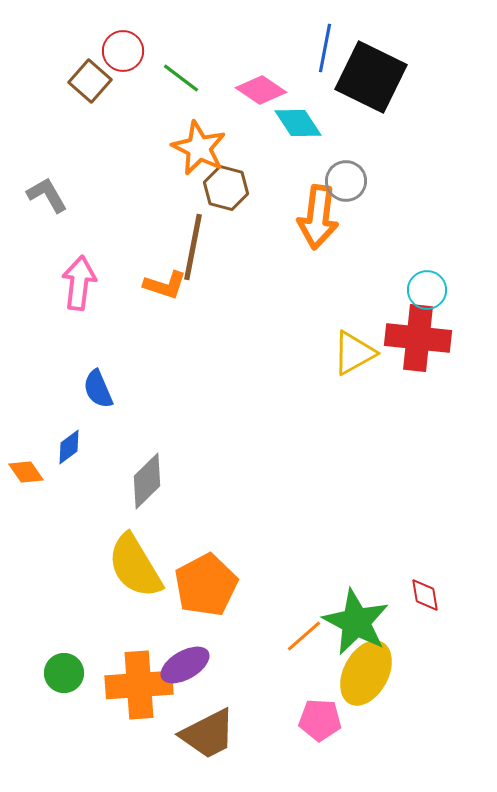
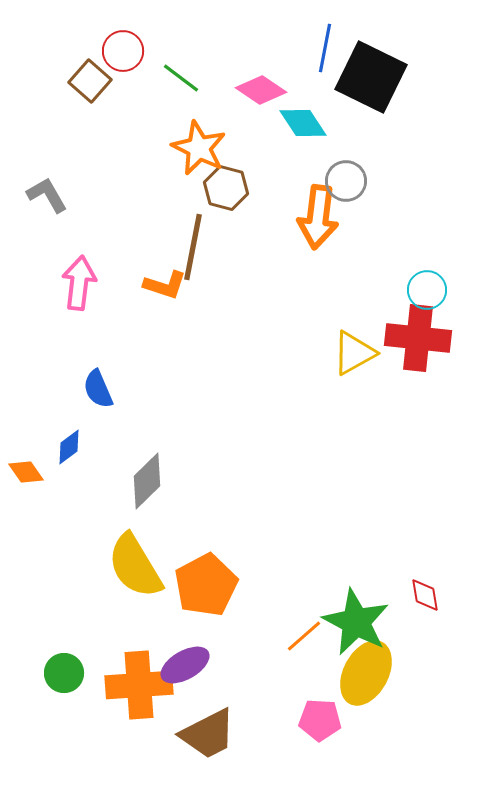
cyan diamond: moved 5 px right
